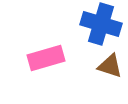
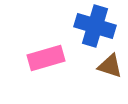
blue cross: moved 6 px left, 2 px down
